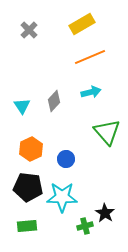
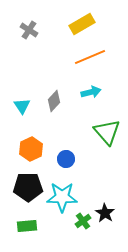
gray cross: rotated 12 degrees counterclockwise
black pentagon: rotated 8 degrees counterclockwise
green cross: moved 2 px left, 5 px up; rotated 21 degrees counterclockwise
